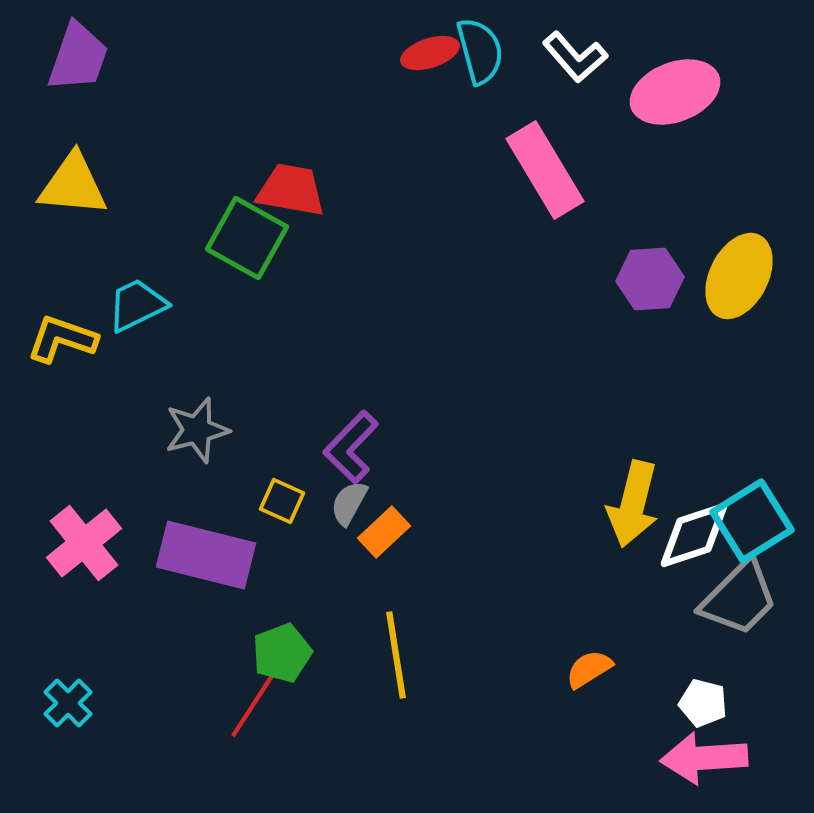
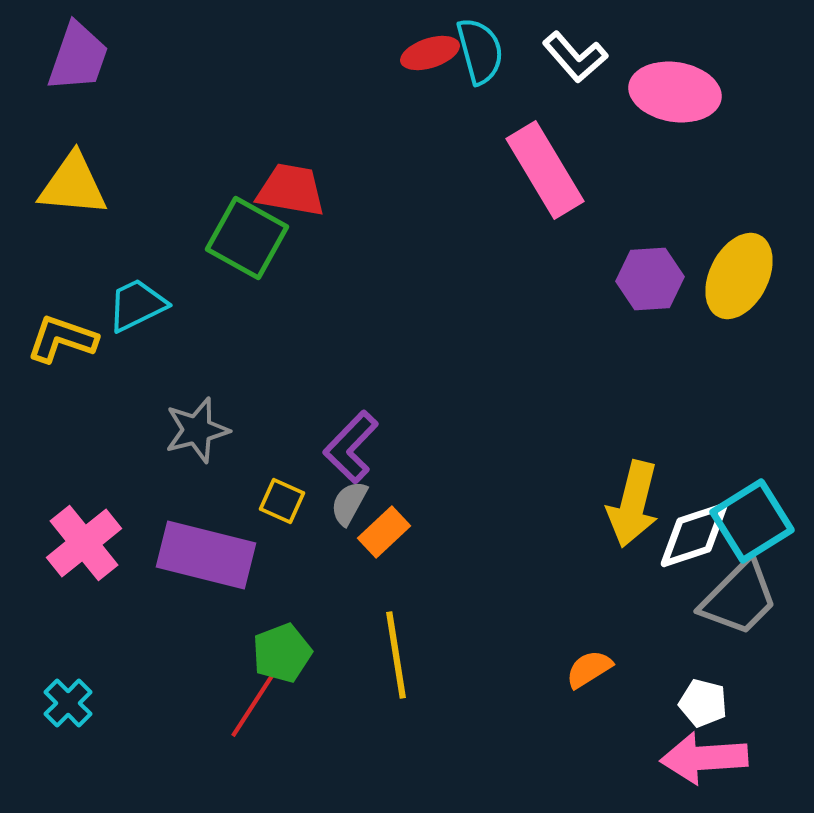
pink ellipse: rotated 30 degrees clockwise
